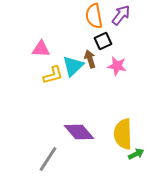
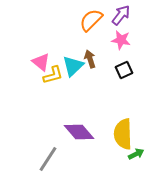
orange semicircle: moved 3 px left, 4 px down; rotated 55 degrees clockwise
black square: moved 21 px right, 29 px down
pink triangle: moved 13 px down; rotated 36 degrees clockwise
pink star: moved 4 px right, 26 px up
